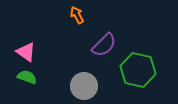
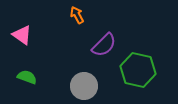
pink triangle: moved 4 px left, 17 px up
